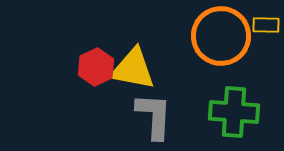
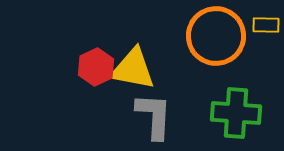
orange circle: moved 5 px left
green cross: moved 2 px right, 1 px down
